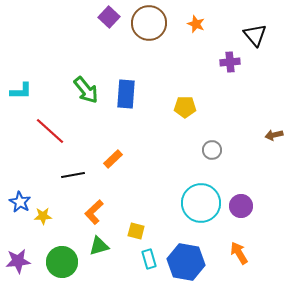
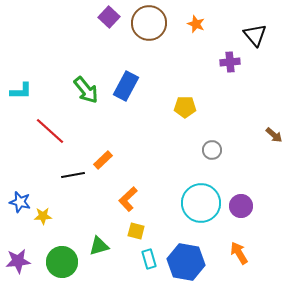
blue rectangle: moved 8 px up; rotated 24 degrees clockwise
brown arrow: rotated 126 degrees counterclockwise
orange rectangle: moved 10 px left, 1 px down
blue star: rotated 15 degrees counterclockwise
orange L-shape: moved 34 px right, 13 px up
